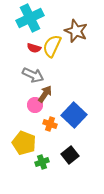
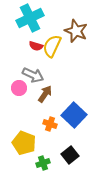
red semicircle: moved 2 px right, 2 px up
pink circle: moved 16 px left, 17 px up
green cross: moved 1 px right, 1 px down
